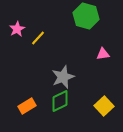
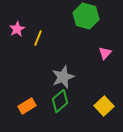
yellow line: rotated 21 degrees counterclockwise
pink triangle: moved 2 px right, 1 px up; rotated 40 degrees counterclockwise
green diamond: rotated 15 degrees counterclockwise
